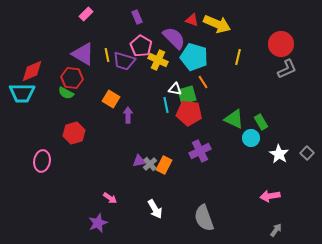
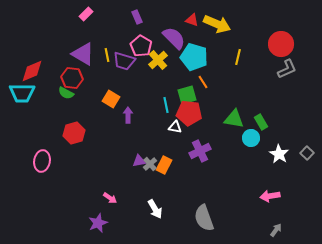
yellow cross at (158, 60): rotated 24 degrees clockwise
white triangle at (175, 89): moved 38 px down
green triangle at (234, 119): rotated 15 degrees counterclockwise
